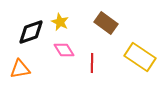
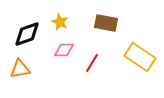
brown rectangle: rotated 25 degrees counterclockwise
black diamond: moved 4 px left, 2 px down
pink diamond: rotated 60 degrees counterclockwise
red line: rotated 30 degrees clockwise
